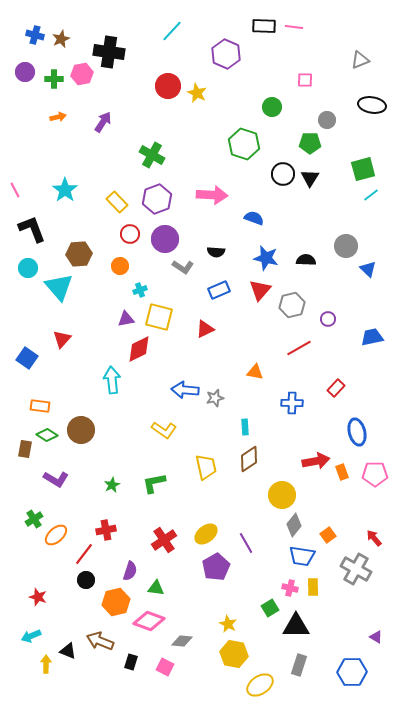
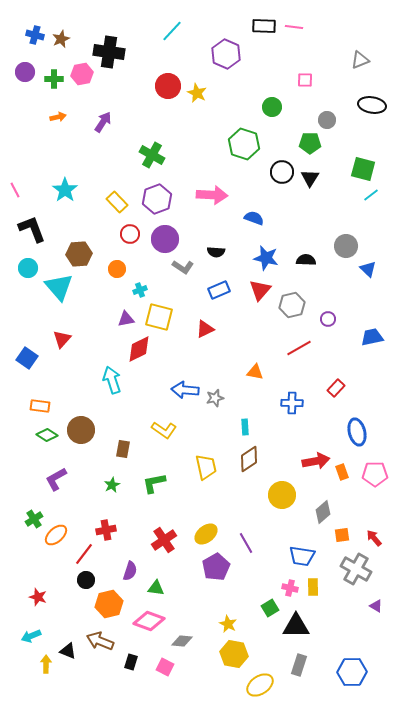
green square at (363, 169): rotated 30 degrees clockwise
black circle at (283, 174): moved 1 px left, 2 px up
orange circle at (120, 266): moved 3 px left, 3 px down
cyan arrow at (112, 380): rotated 12 degrees counterclockwise
brown rectangle at (25, 449): moved 98 px right
purple L-shape at (56, 479): rotated 120 degrees clockwise
gray diamond at (294, 525): moved 29 px right, 13 px up; rotated 10 degrees clockwise
orange square at (328, 535): moved 14 px right; rotated 28 degrees clockwise
orange hexagon at (116, 602): moved 7 px left, 2 px down
purple triangle at (376, 637): moved 31 px up
